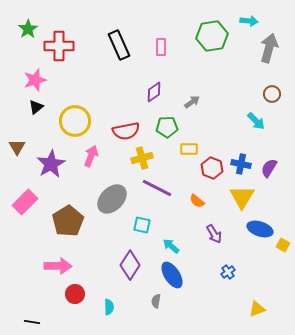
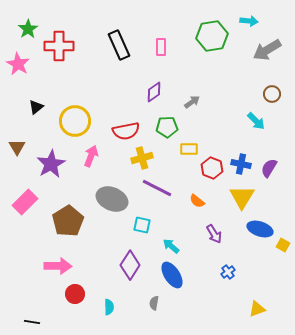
gray arrow at (269, 48): moved 2 px left, 2 px down; rotated 136 degrees counterclockwise
pink star at (35, 80): moved 17 px left, 16 px up; rotated 25 degrees counterclockwise
gray ellipse at (112, 199): rotated 68 degrees clockwise
gray semicircle at (156, 301): moved 2 px left, 2 px down
